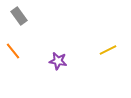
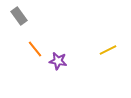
orange line: moved 22 px right, 2 px up
